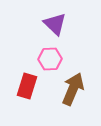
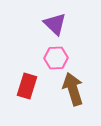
pink hexagon: moved 6 px right, 1 px up
brown arrow: rotated 40 degrees counterclockwise
